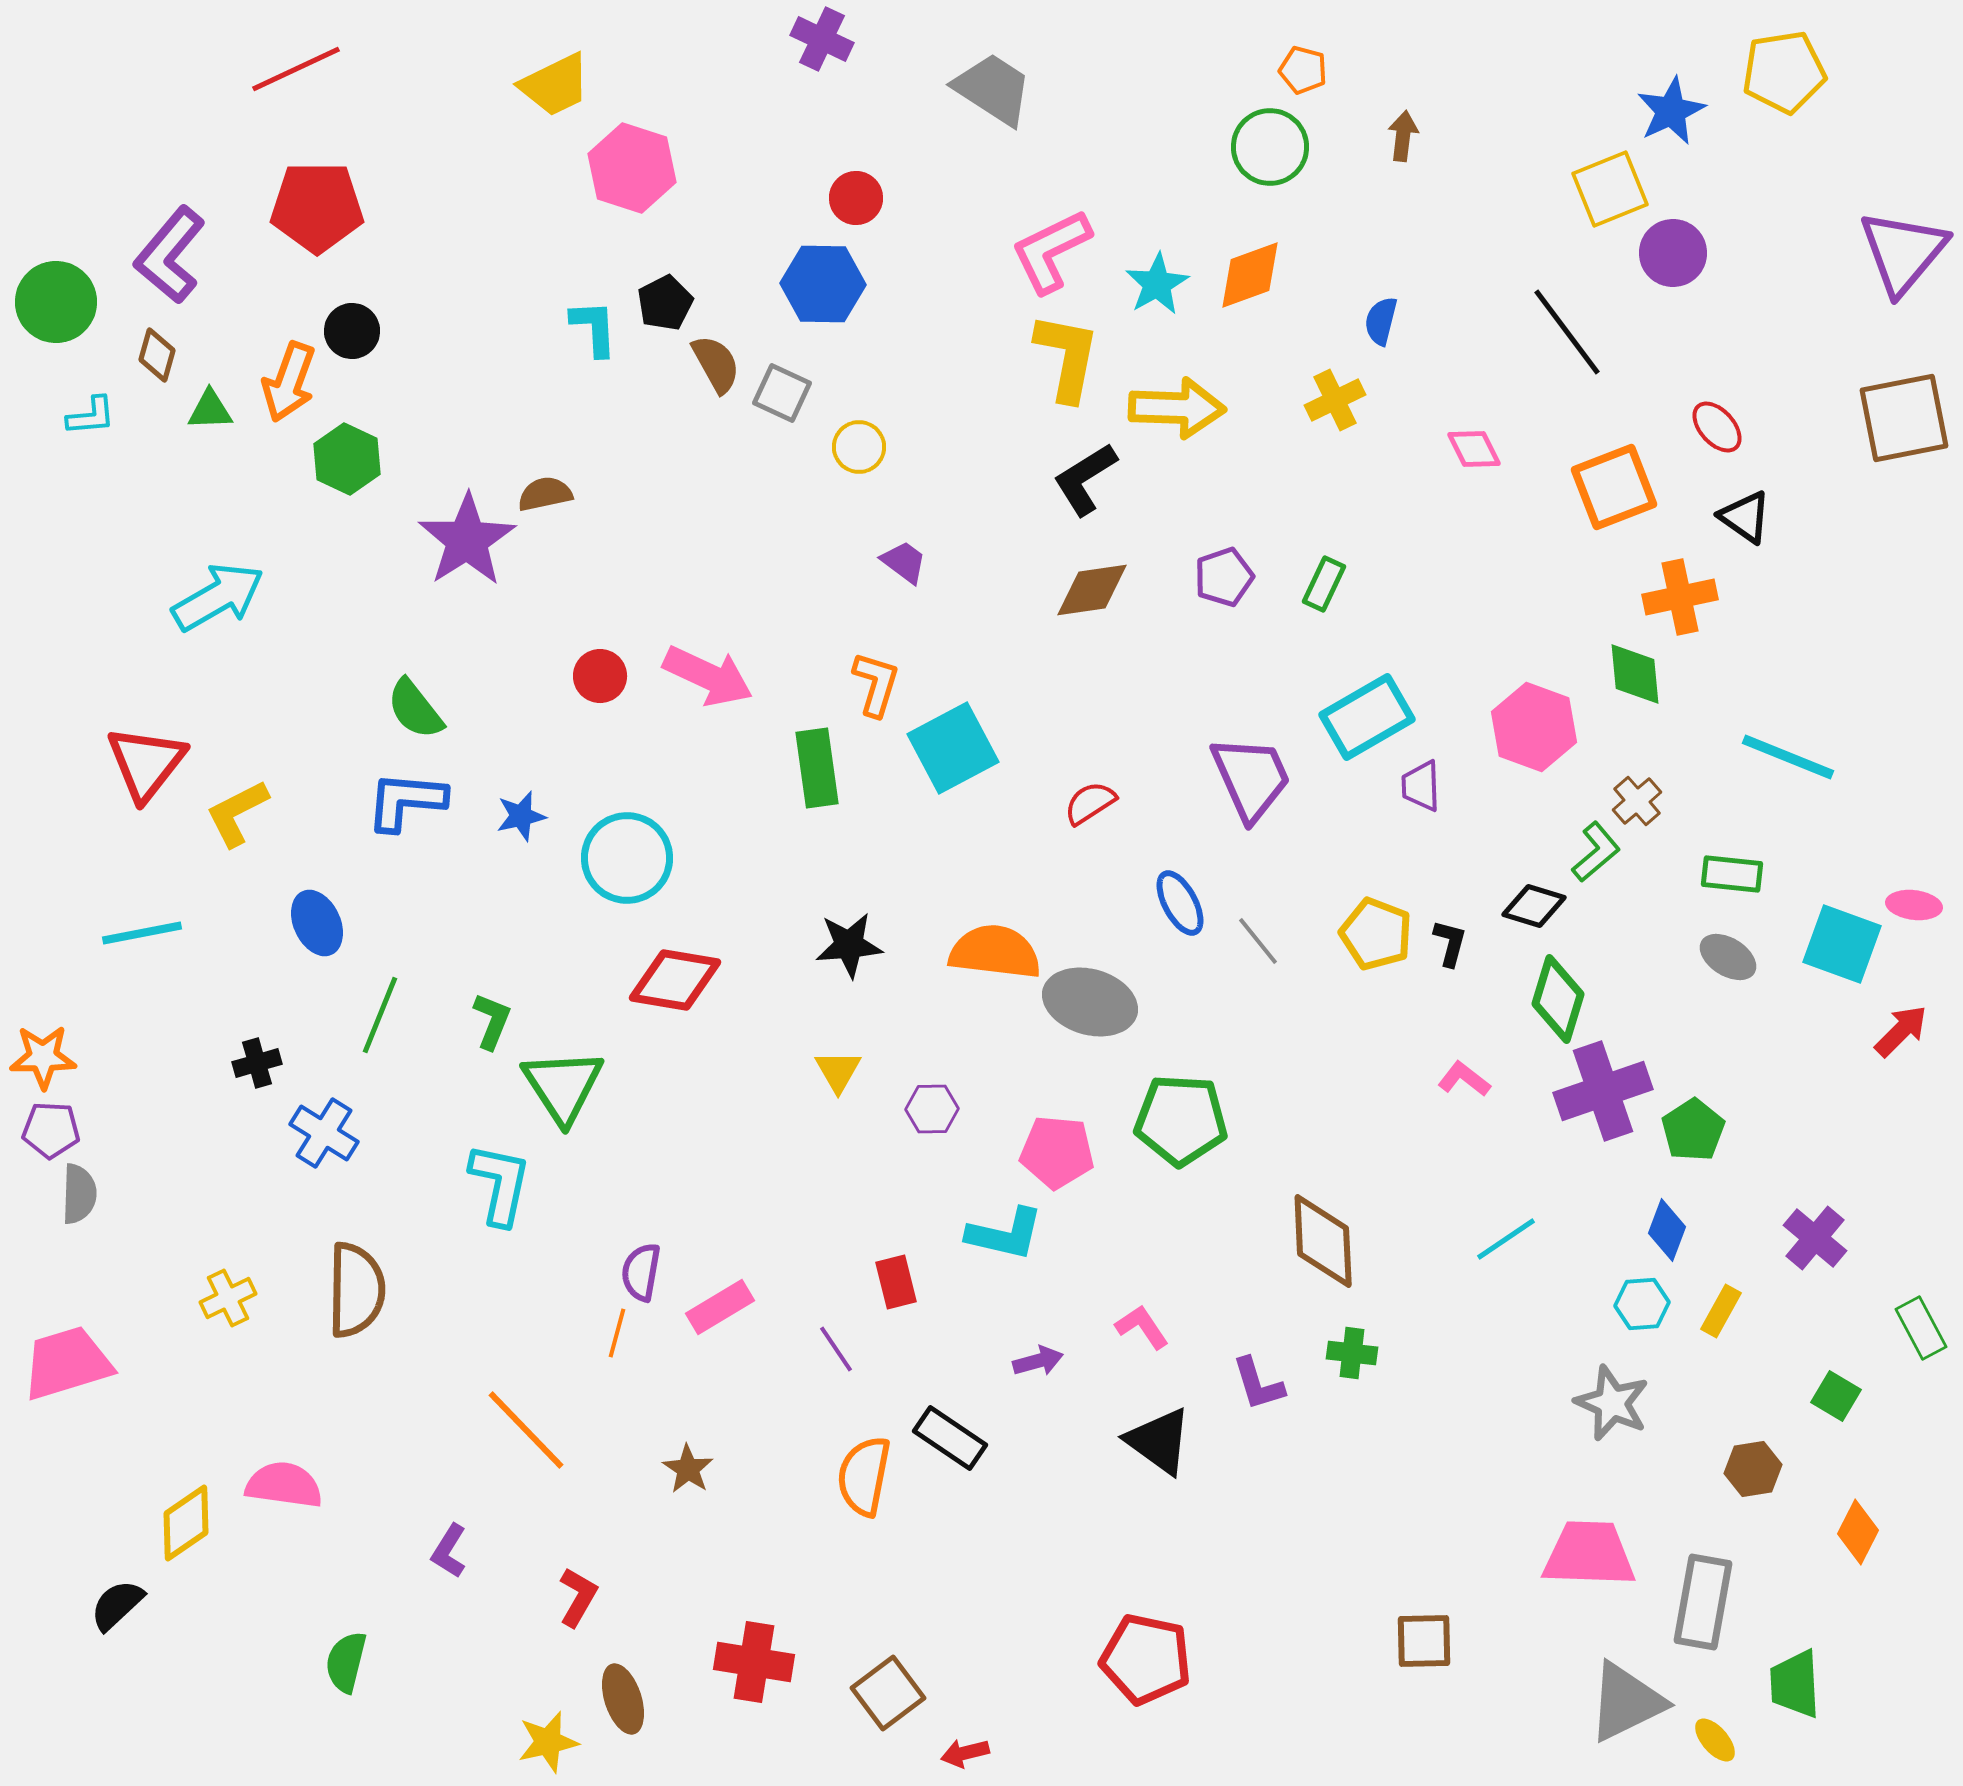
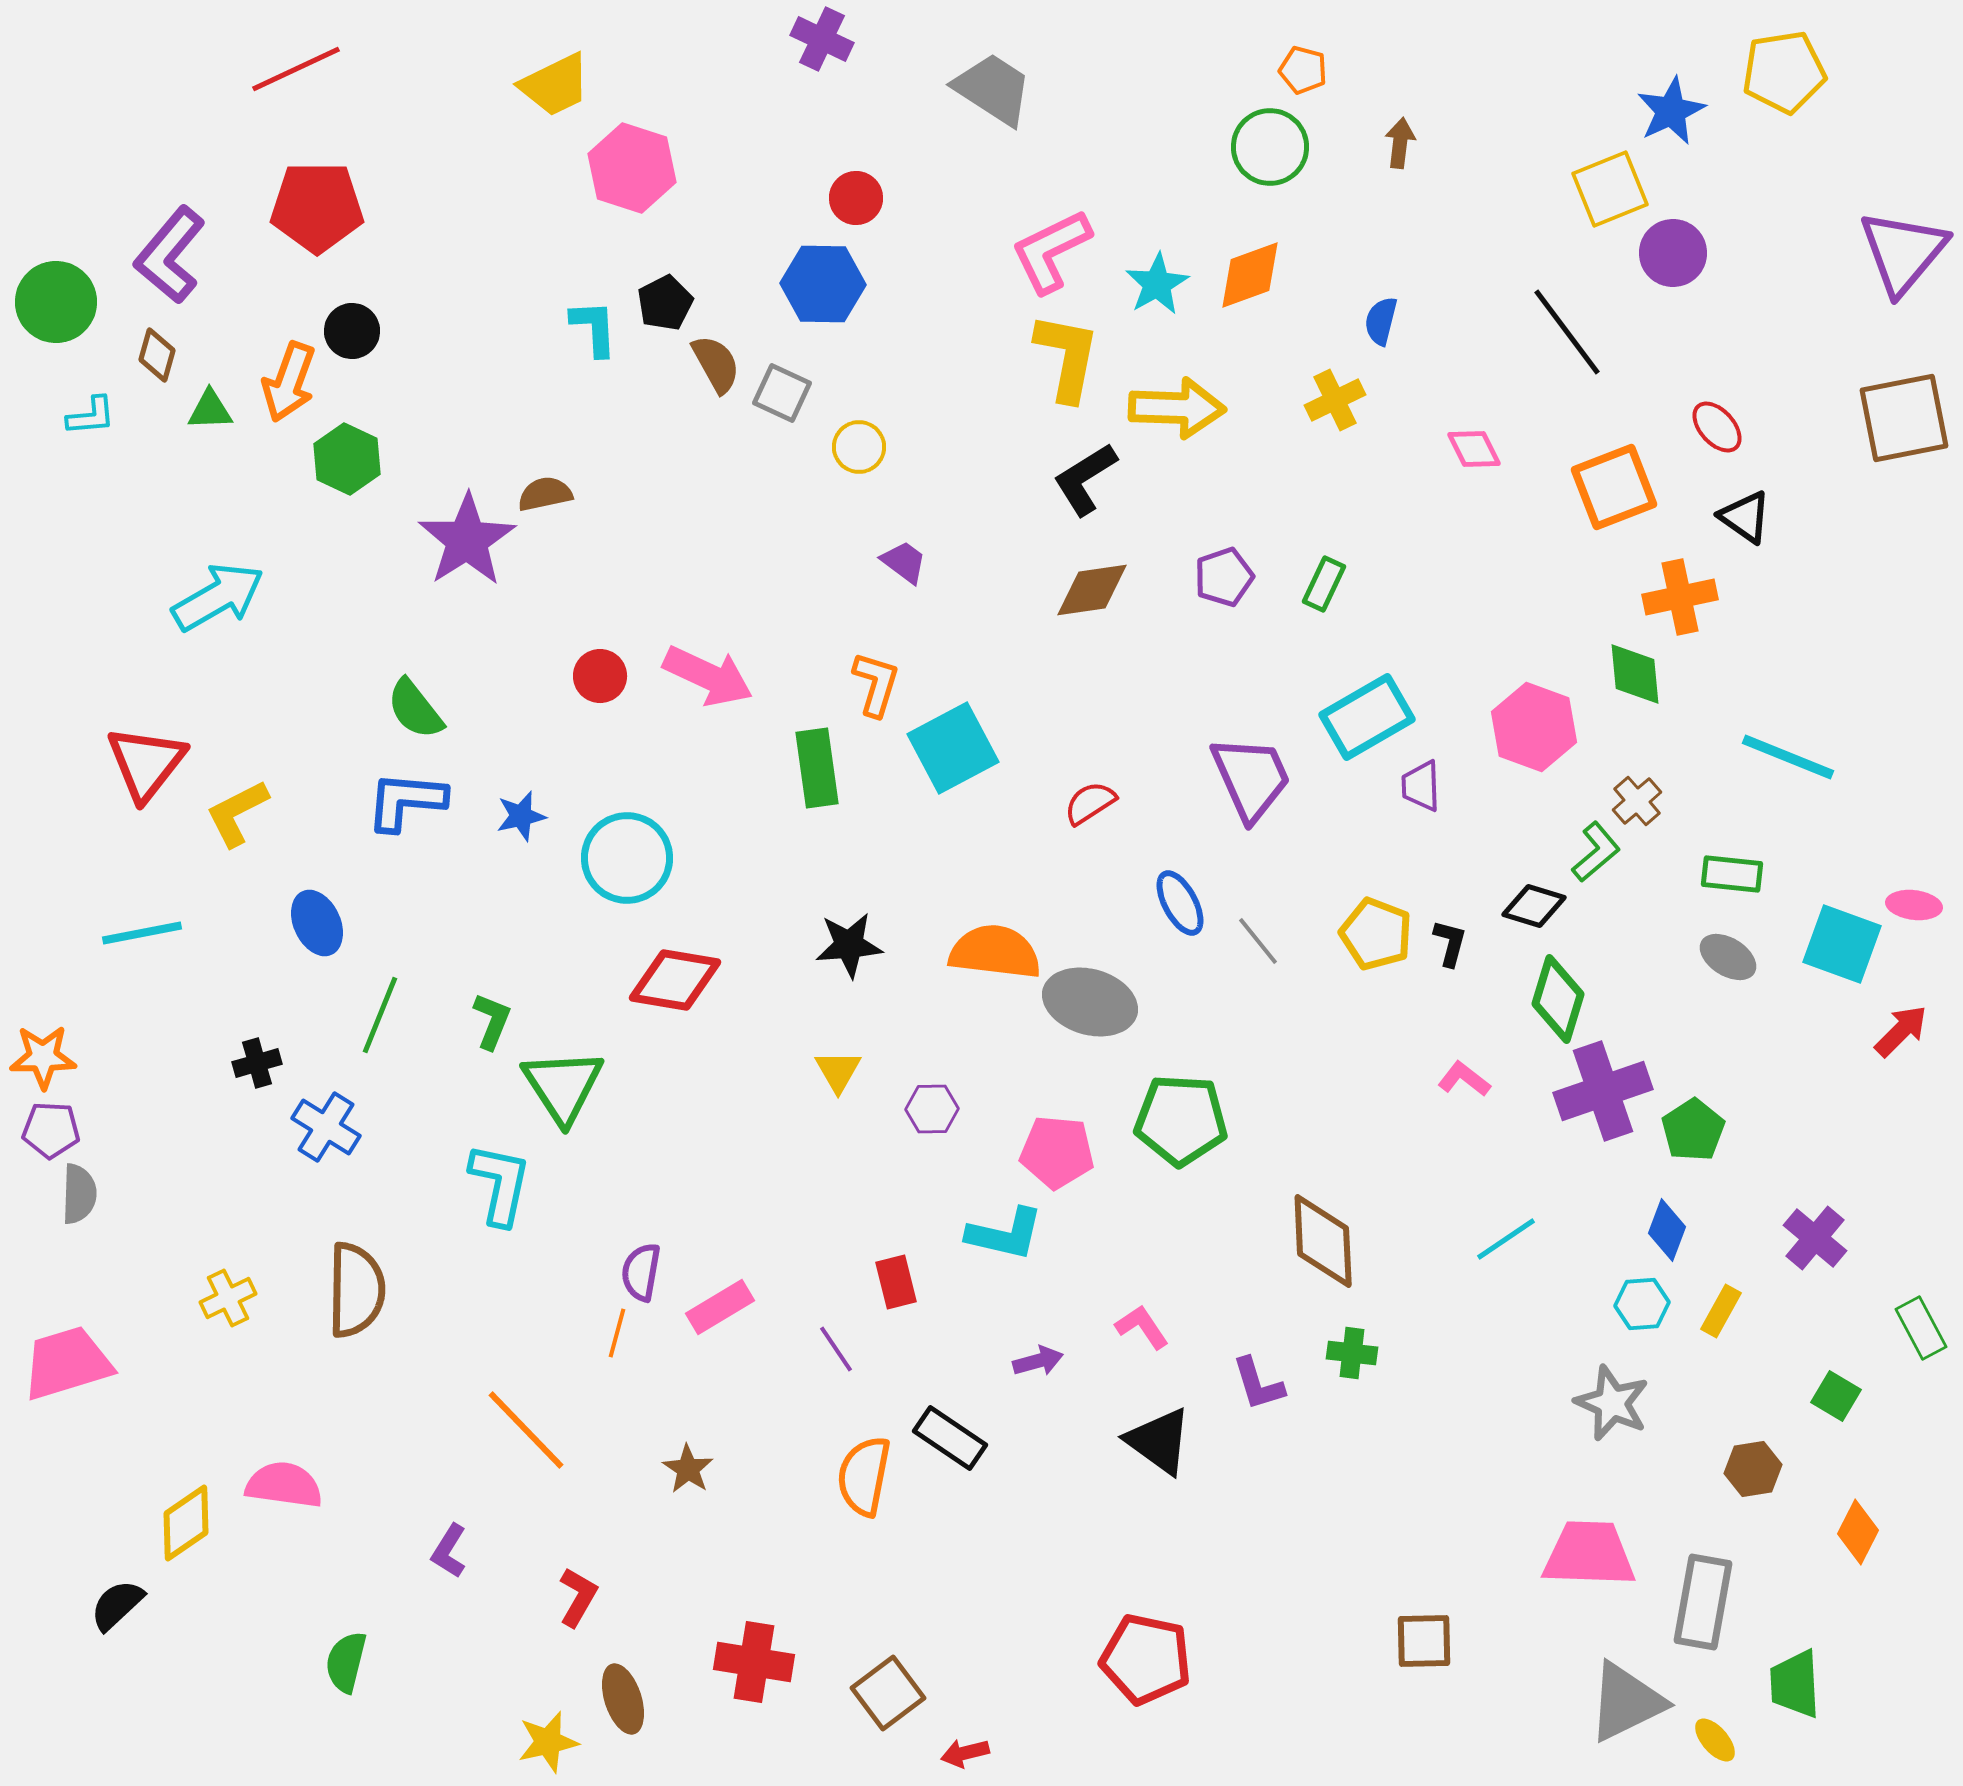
brown arrow at (1403, 136): moved 3 px left, 7 px down
blue cross at (324, 1133): moved 2 px right, 6 px up
